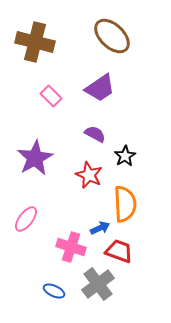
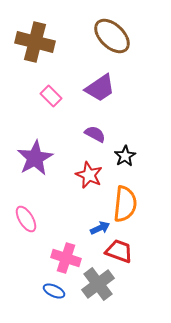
orange semicircle: rotated 9 degrees clockwise
pink ellipse: rotated 68 degrees counterclockwise
pink cross: moved 5 px left, 11 px down
